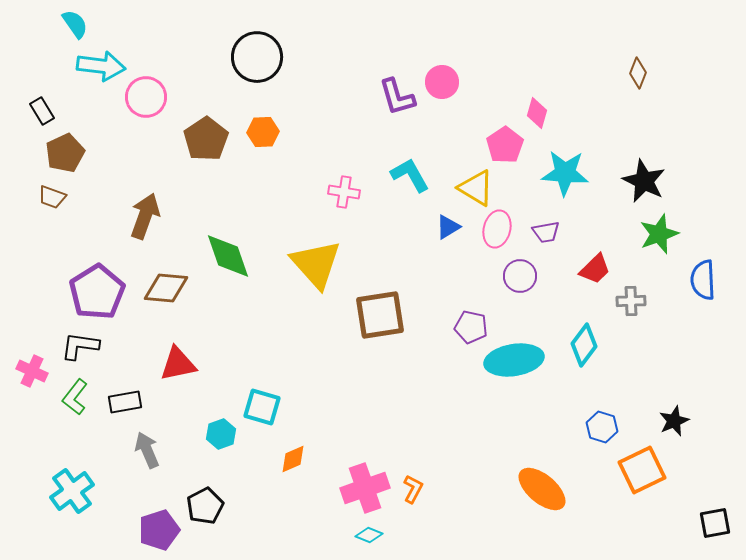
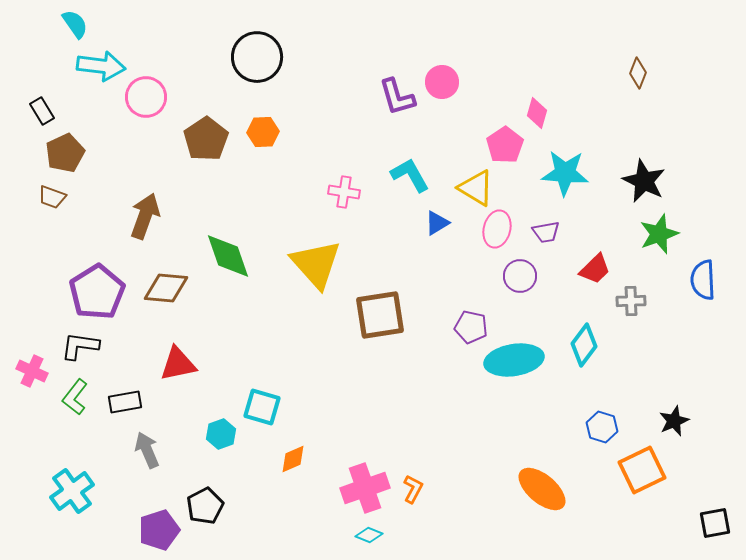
blue triangle at (448, 227): moved 11 px left, 4 px up
